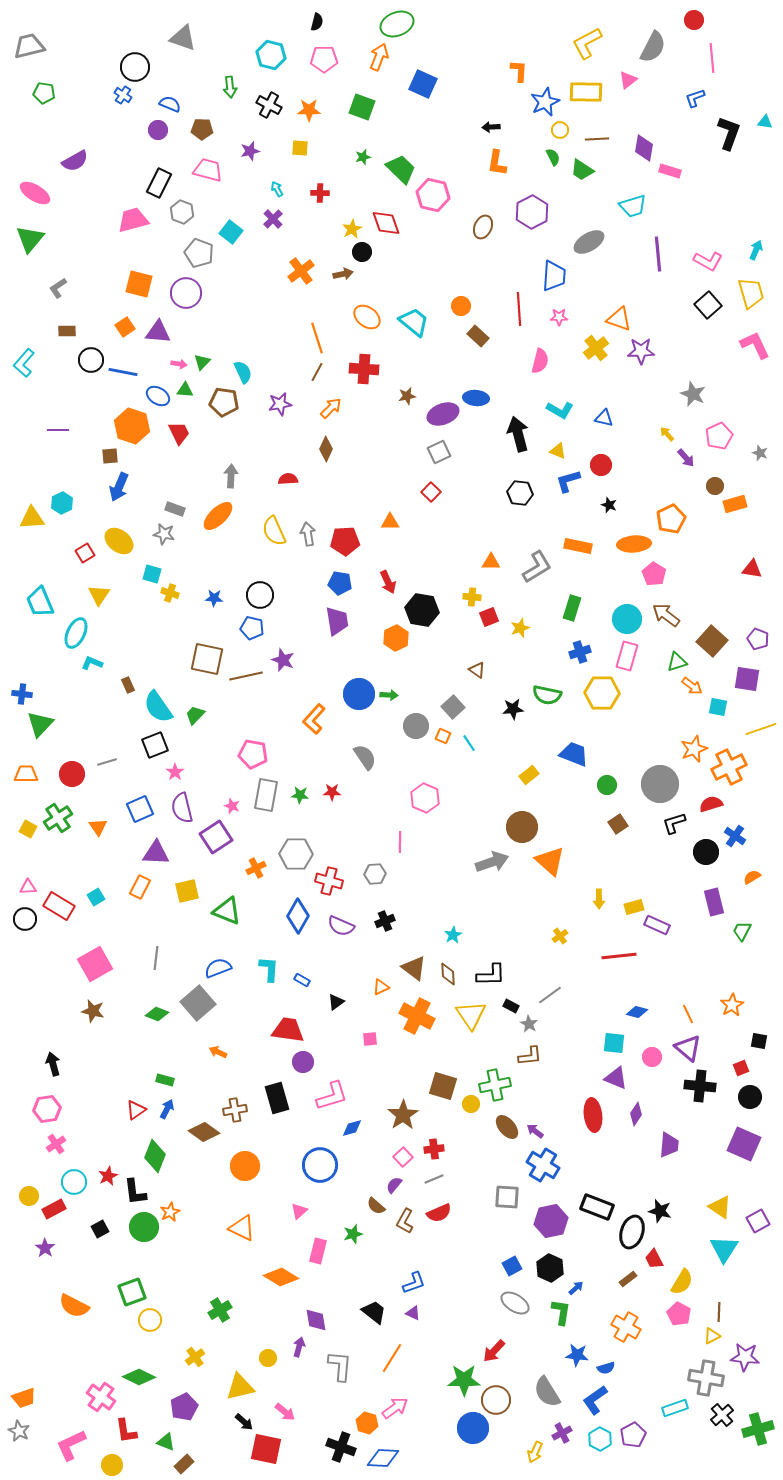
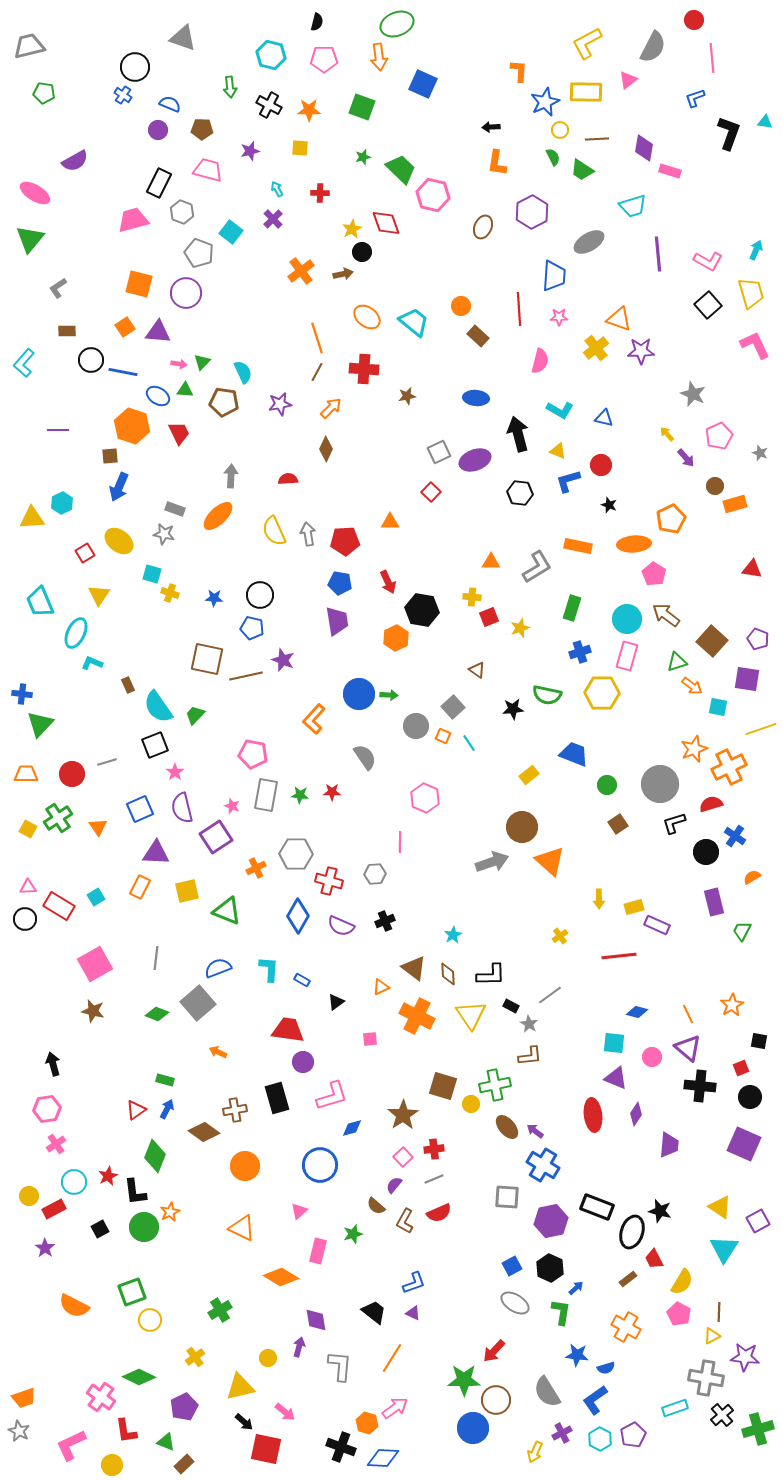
orange arrow at (379, 57): rotated 152 degrees clockwise
purple ellipse at (443, 414): moved 32 px right, 46 px down
